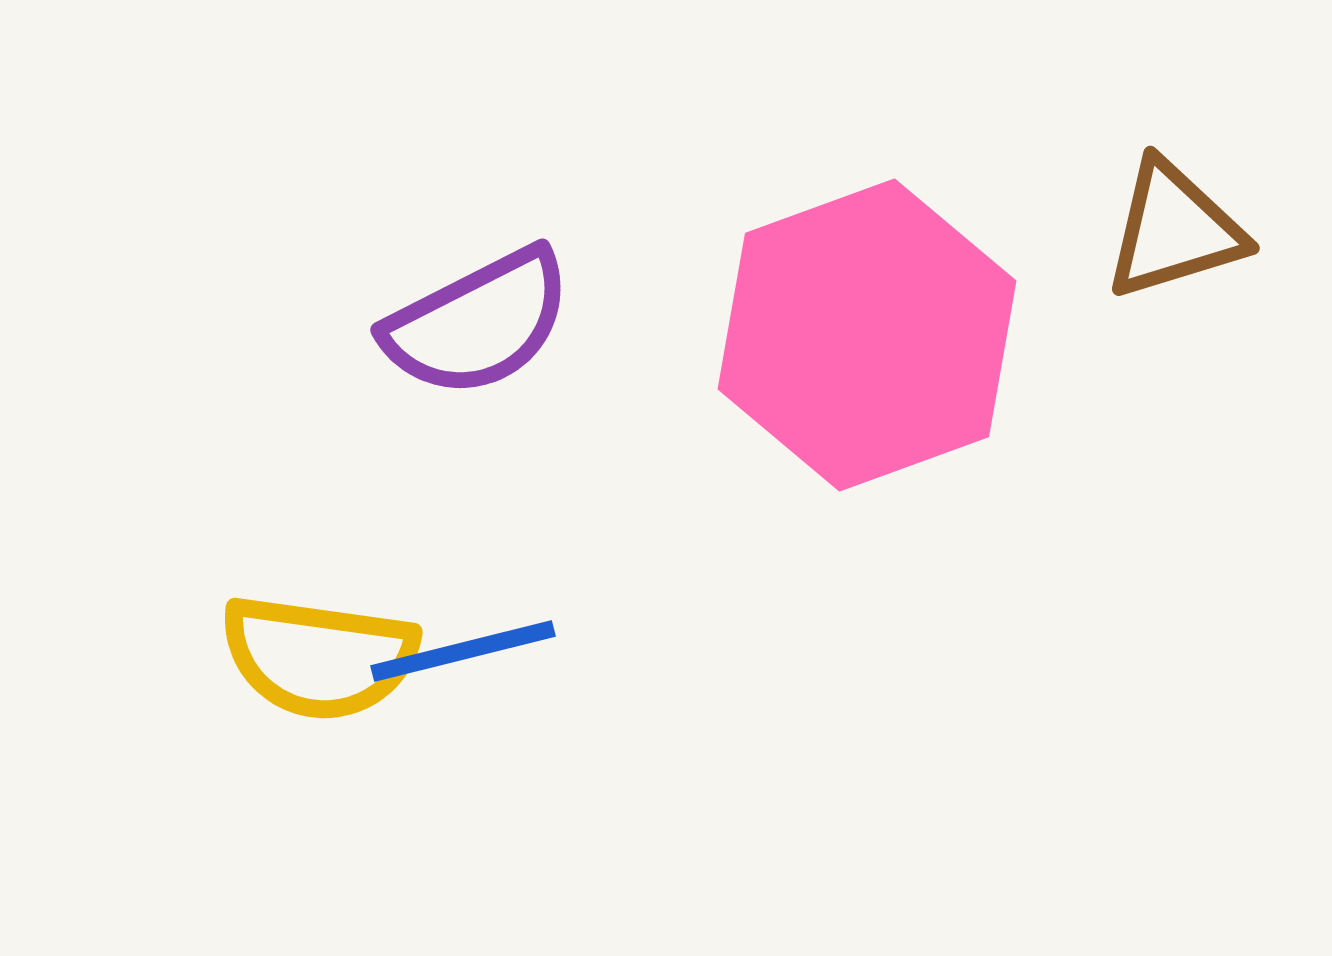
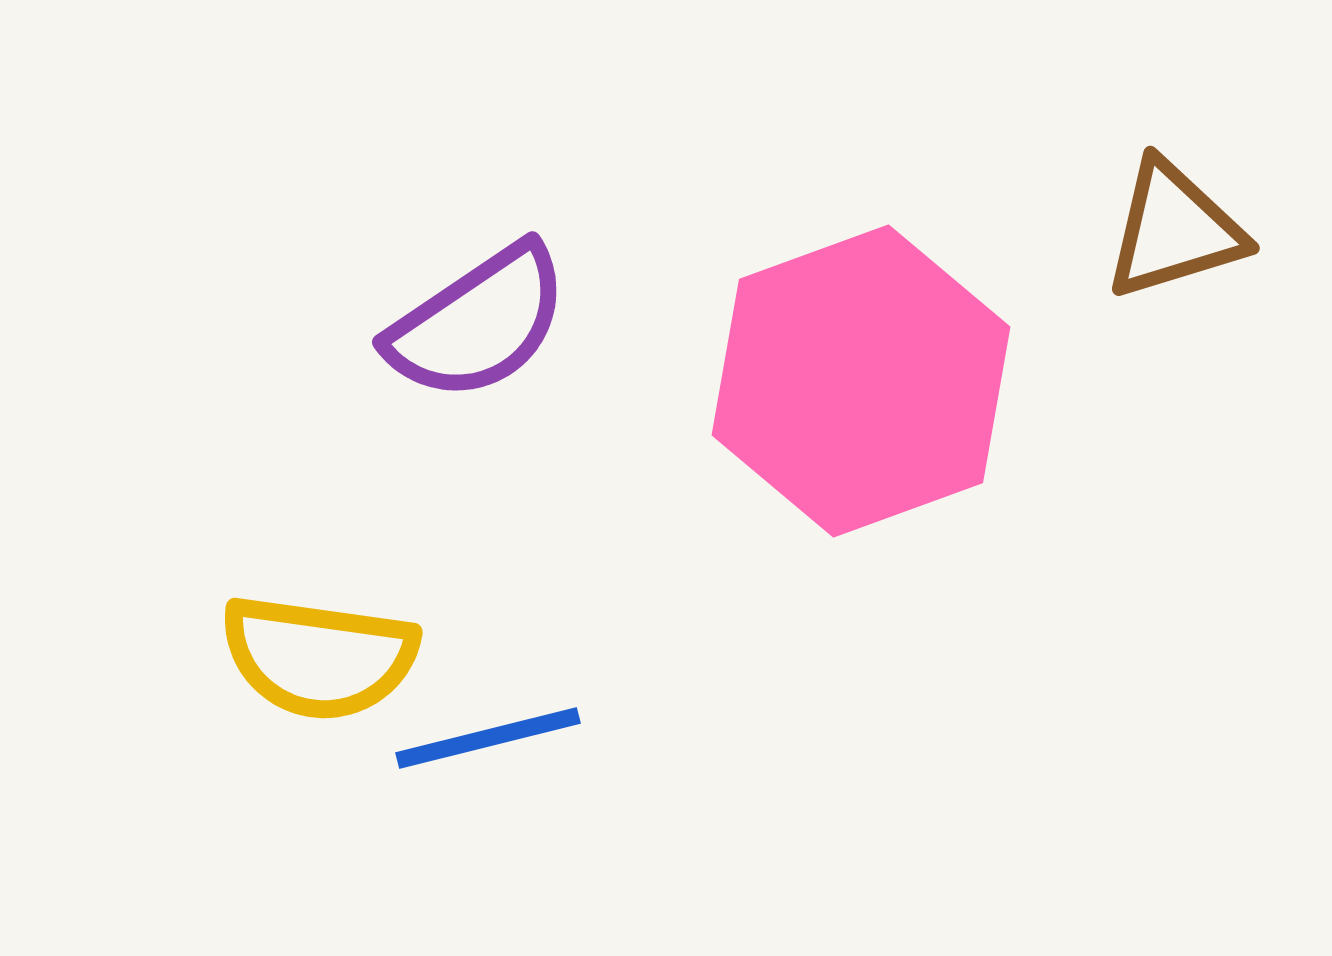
purple semicircle: rotated 7 degrees counterclockwise
pink hexagon: moved 6 px left, 46 px down
blue line: moved 25 px right, 87 px down
